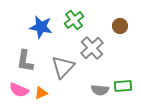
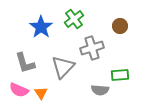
green cross: moved 1 px up
blue star: rotated 25 degrees clockwise
gray cross: rotated 25 degrees clockwise
gray L-shape: moved 2 px down; rotated 25 degrees counterclockwise
green rectangle: moved 3 px left, 11 px up
orange triangle: rotated 40 degrees counterclockwise
